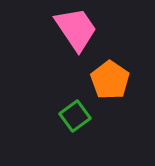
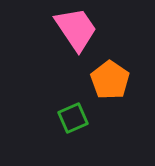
green square: moved 2 px left, 2 px down; rotated 12 degrees clockwise
